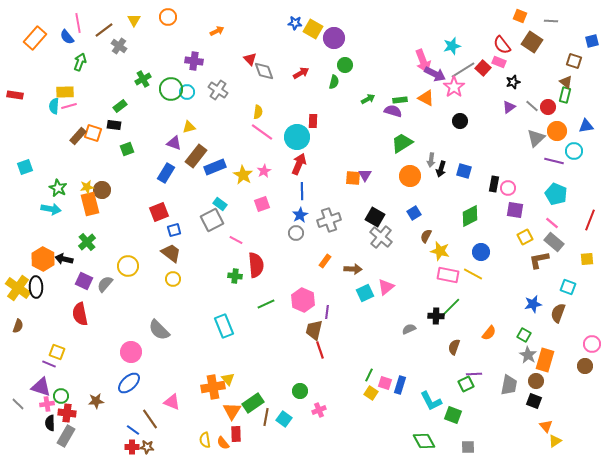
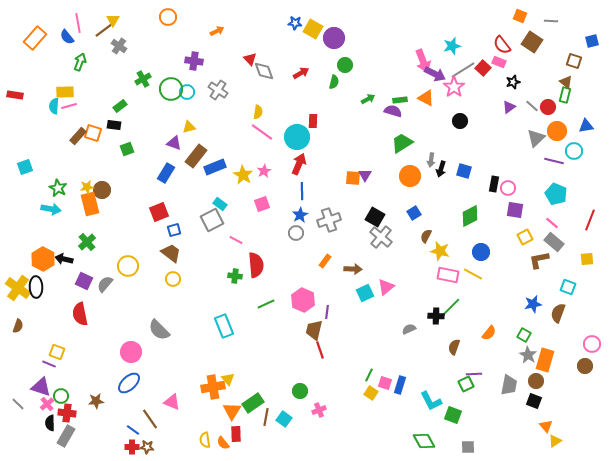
yellow triangle at (134, 20): moved 21 px left
pink cross at (47, 404): rotated 32 degrees counterclockwise
